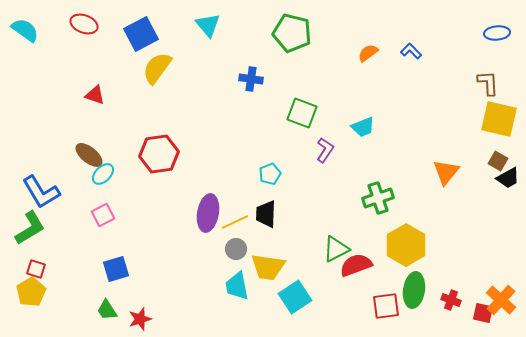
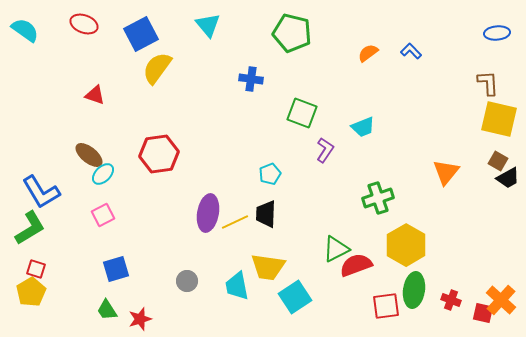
gray circle at (236, 249): moved 49 px left, 32 px down
